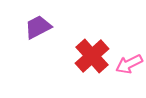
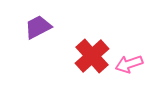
pink arrow: rotated 8 degrees clockwise
